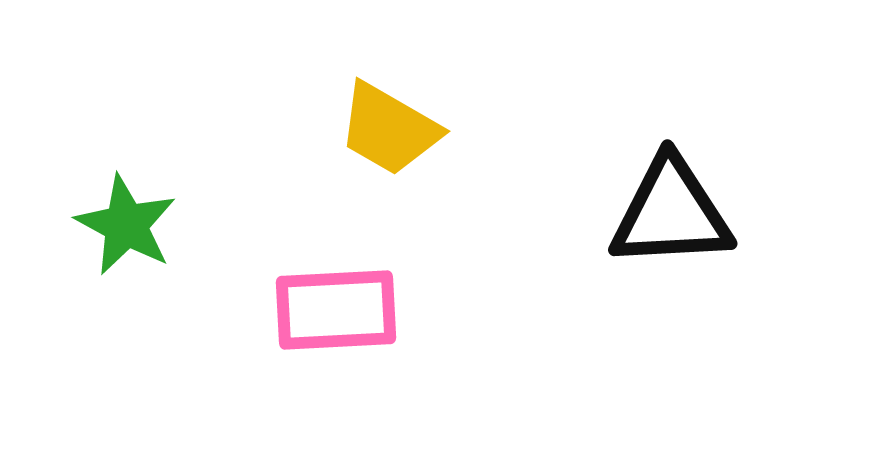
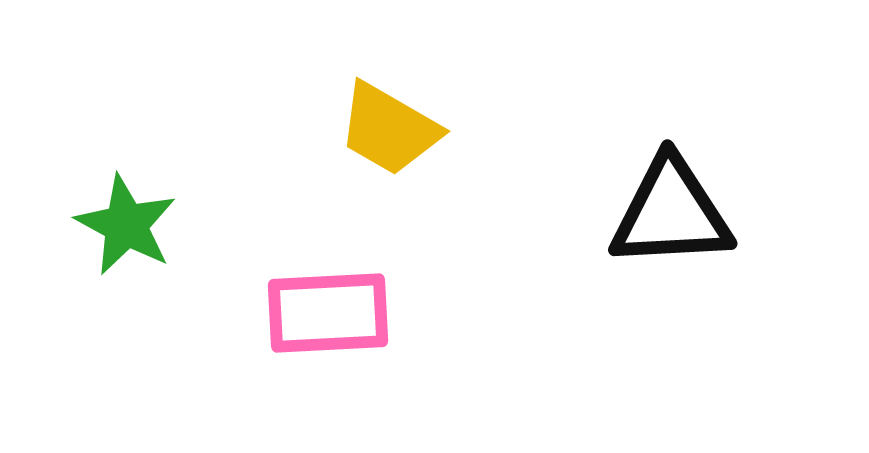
pink rectangle: moved 8 px left, 3 px down
